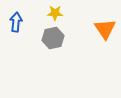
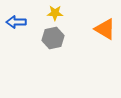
blue arrow: rotated 96 degrees counterclockwise
orange triangle: rotated 25 degrees counterclockwise
